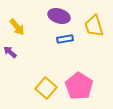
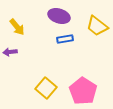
yellow trapezoid: moved 3 px right; rotated 35 degrees counterclockwise
purple arrow: rotated 48 degrees counterclockwise
pink pentagon: moved 4 px right, 5 px down
